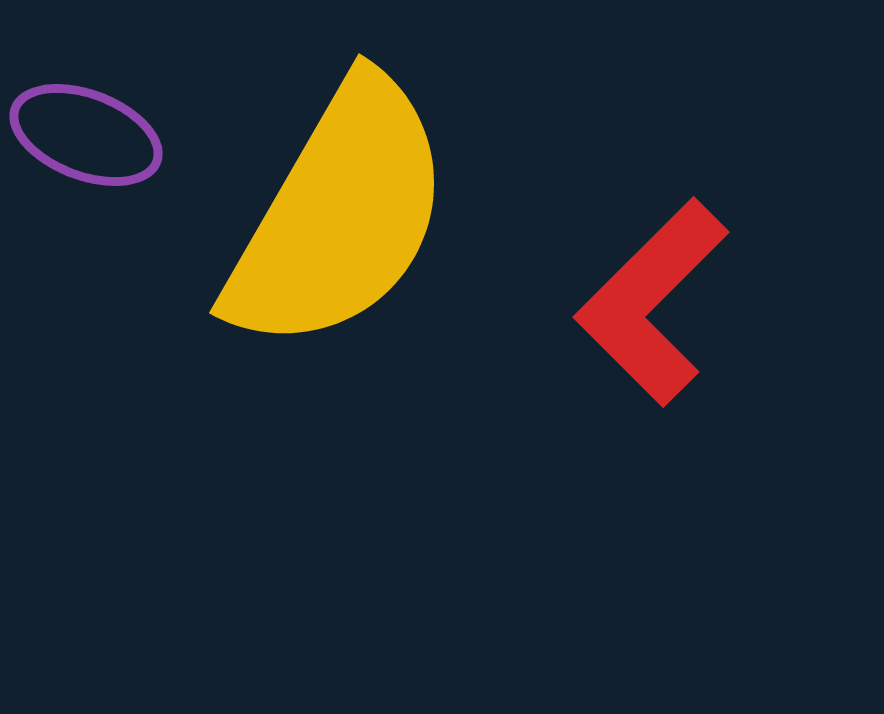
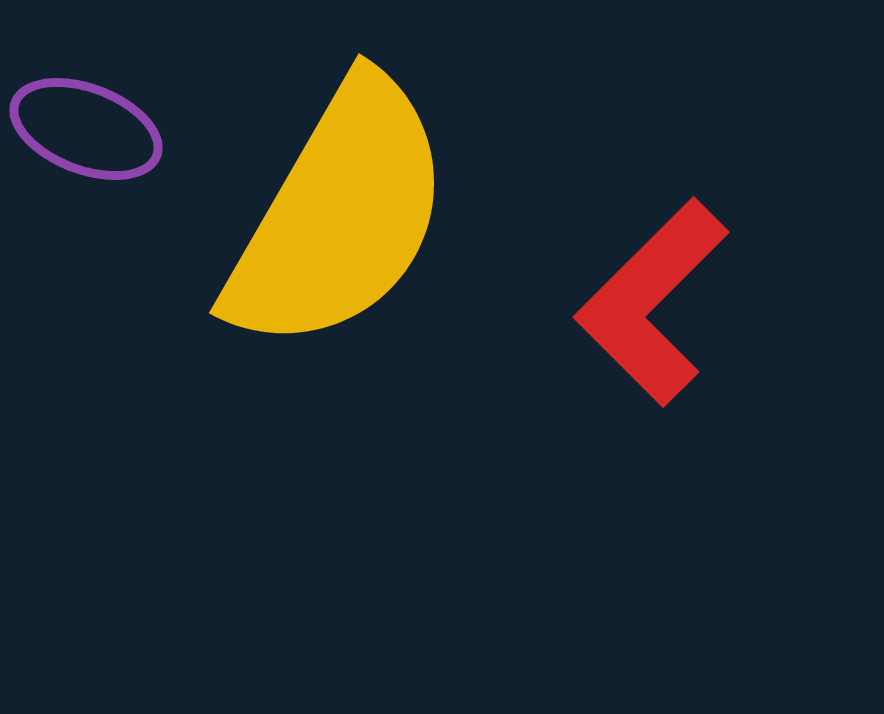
purple ellipse: moved 6 px up
